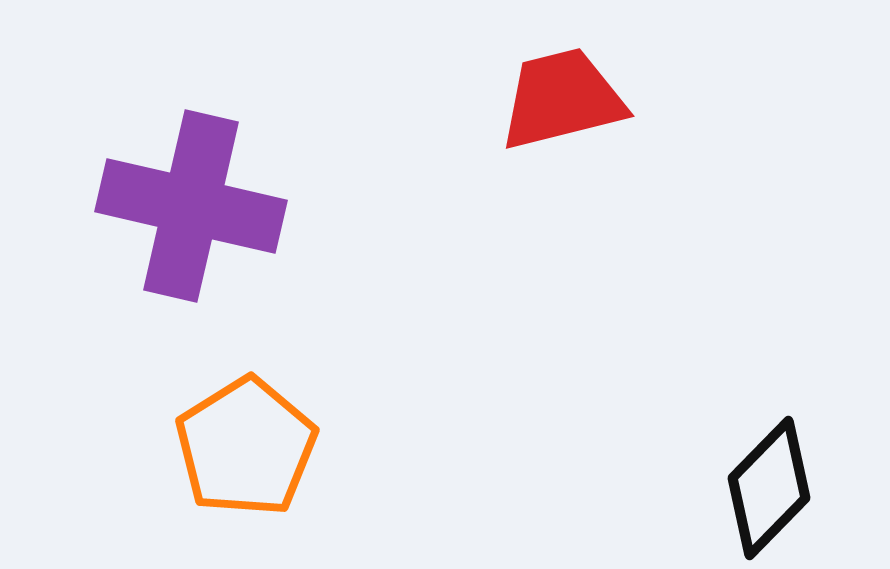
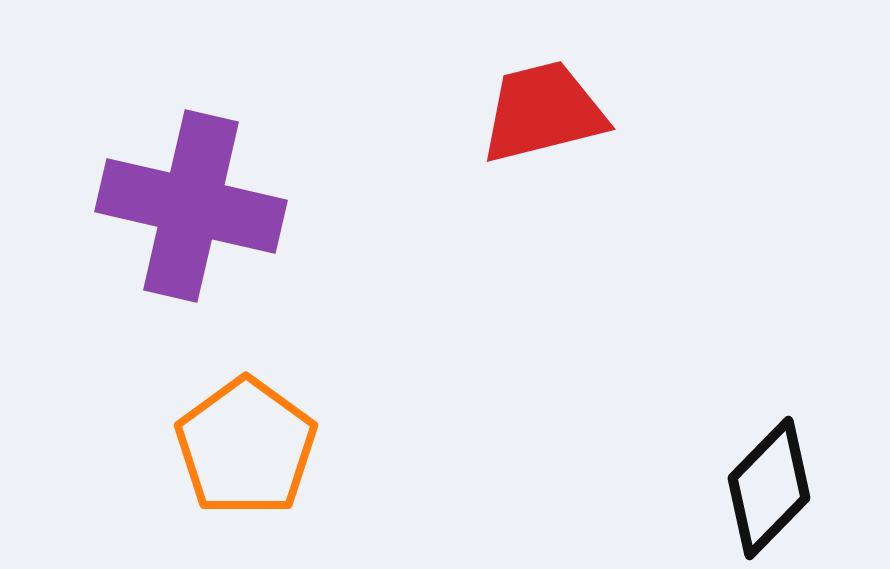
red trapezoid: moved 19 px left, 13 px down
orange pentagon: rotated 4 degrees counterclockwise
